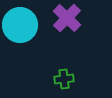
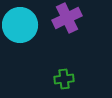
purple cross: rotated 20 degrees clockwise
